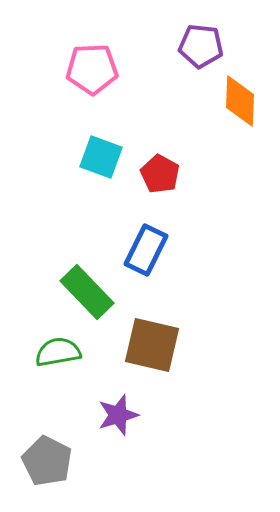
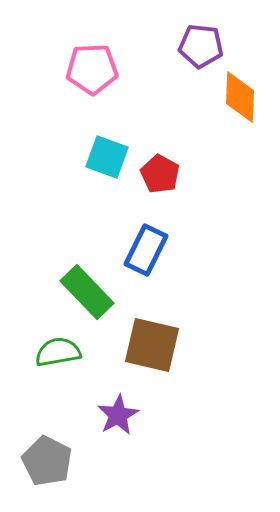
orange diamond: moved 4 px up
cyan square: moved 6 px right
purple star: rotated 12 degrees counterclockwise
